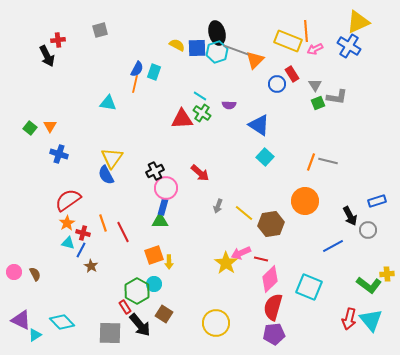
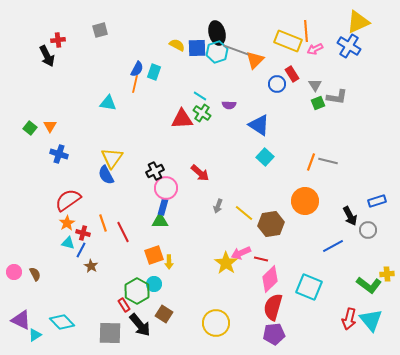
red rectangle at (125, 307): moved 1 px left, 2 px up
